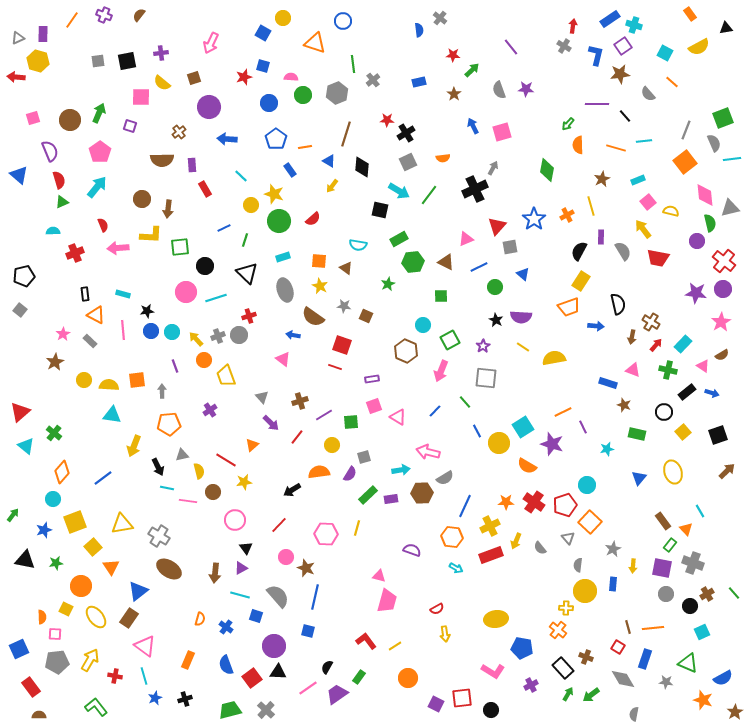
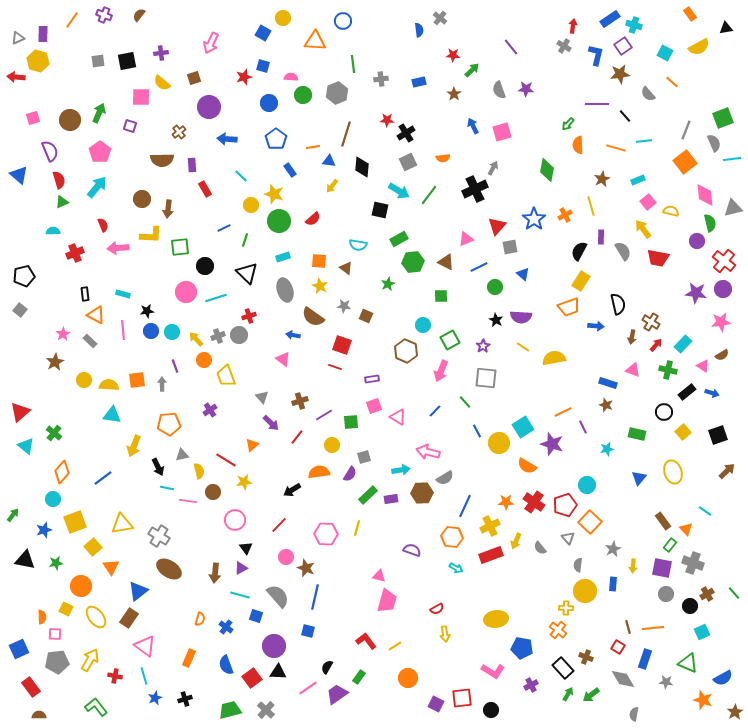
orange triangle at (315, 43): moved 2 px up; rotated 15 degrees counterclockwise
gray cross at (373, 80): moved 8 px right, 1 px up; rotated 32 degrees clockwise
orange line at (305, 147): moved 8 px right
blue triangle at (329, 161): rotated 24 degrees counterclockwise
gray triangle at (730, 208): moved 3 px right
orange cross at (567, 215): moved 2 px left
pink star at (721, 322): rotated 24 degrees clockwise
gray arrow at (162, 391): moved 7 px up
brown star at (624, 405): moved 18 px left
cyan line at (700, 511): moved 5 px right; rotated 24 degrees counterclockwise
orange rectangle at (188, 660): moved 1 px right, 2 px up
